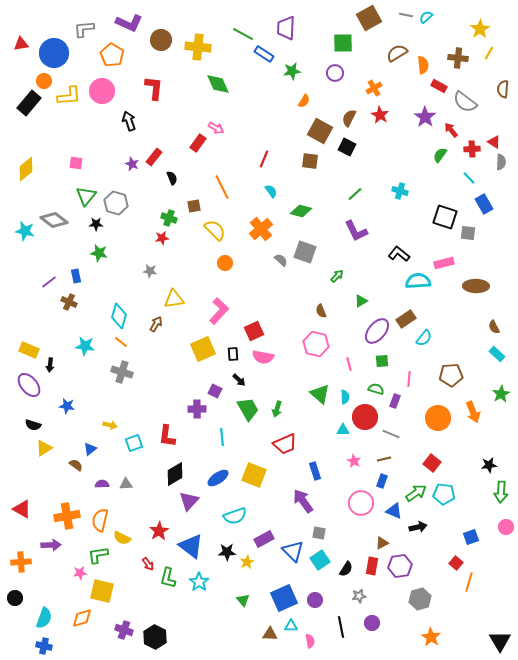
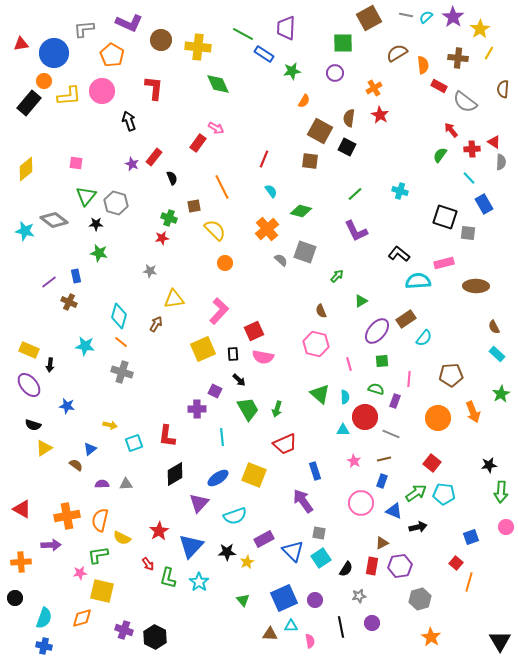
purple star at (425, 117): moved 28 px right, 100 px up
brown semicircle at (349, 118): rotated 18 degrees counterclockwise
orange cross at (261, 229): moved 6 px right
purple triangle at (189, 501): moved 10 px right, 2 px down
blue triangle at (191, 546): rotated 36 degrees clockwise
cyan square at (320, 560): moved 1 px right, 2 px up
